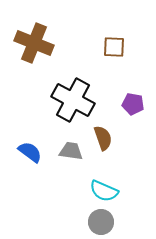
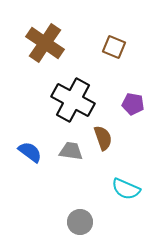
brown cross: moved 11 px right; rotated 12 degrees clockwise
brown square: rotated 20 degrees clockwise
cyan semicircle: moved 22 px right, 2 px up
gray circle: moved 21 px left
